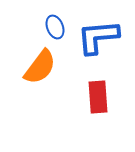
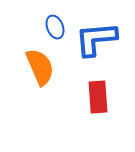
blue L-shape: moved 2 px left, 2 px down
orange semicircle: rotated 60 degrees counterclockwise
